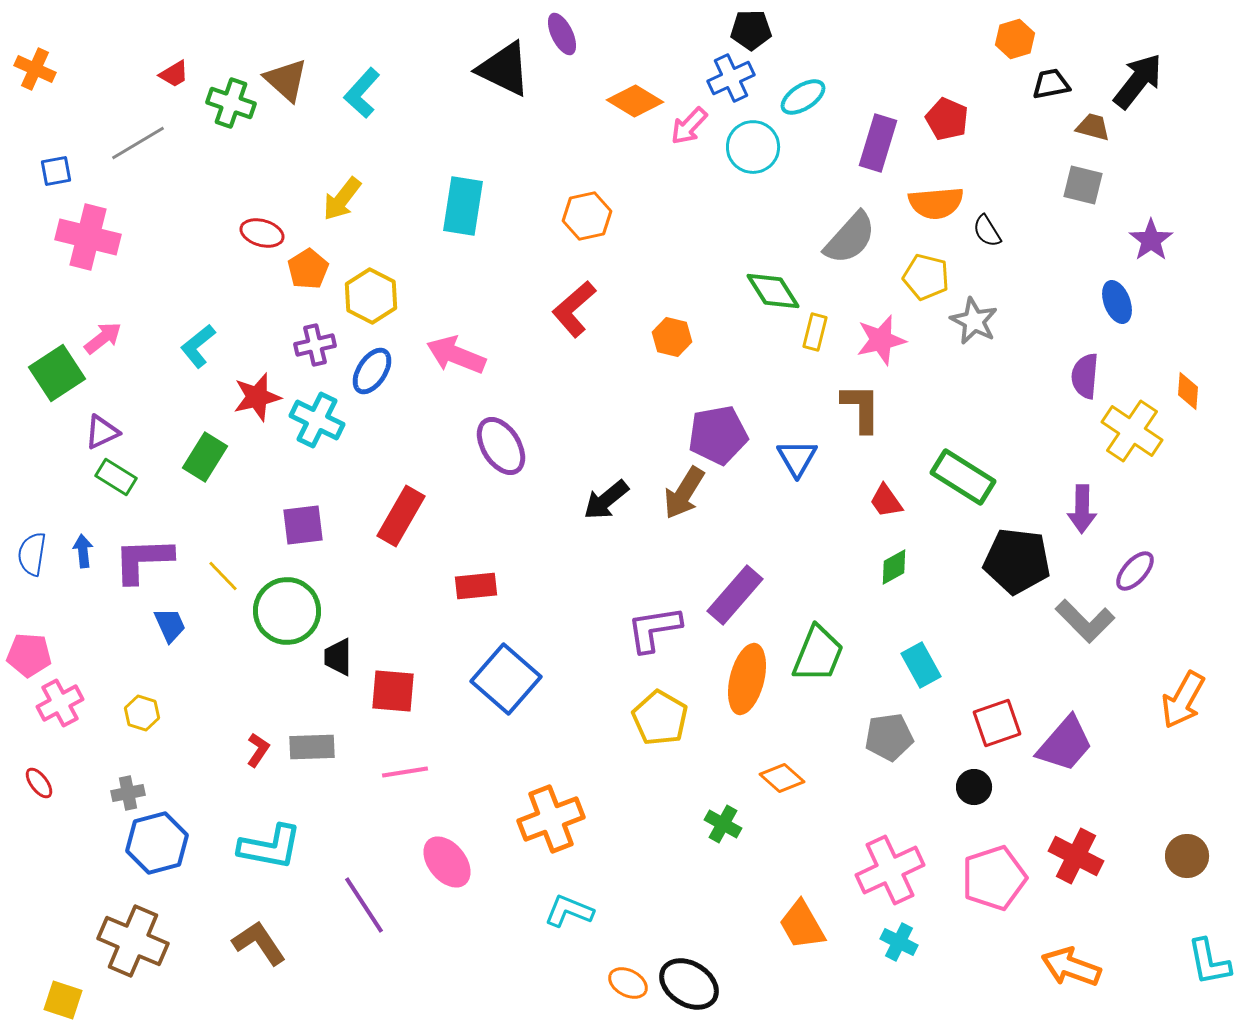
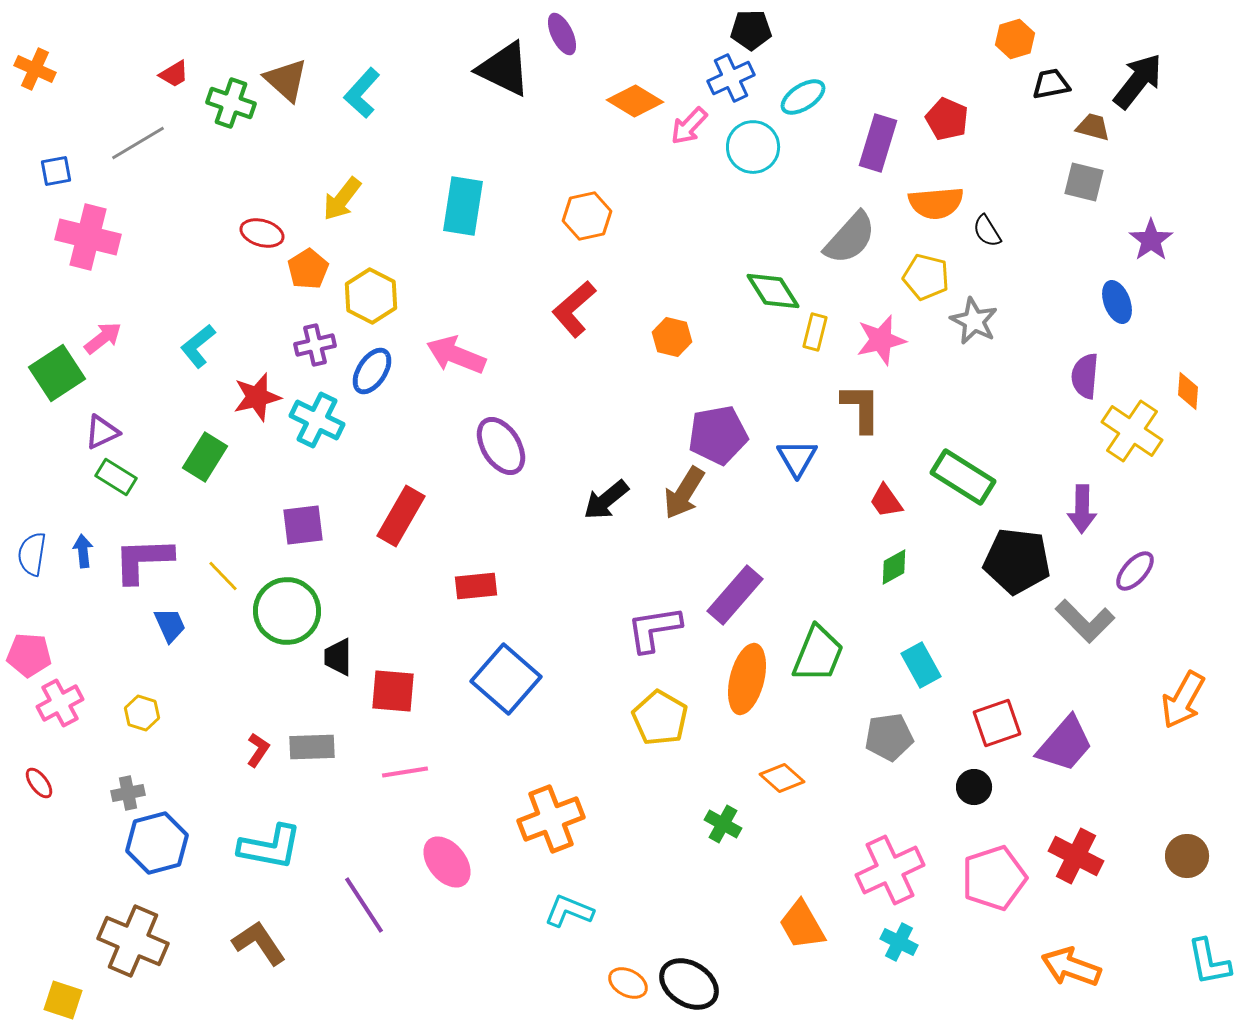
gray square at (1083, 185): moved 1 px right, 3 px up
